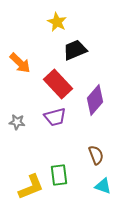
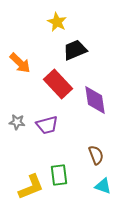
purple diamond: rotated 48 degrees counterclockwise
purple trapezoid: moved 8 px left, 8 px down
